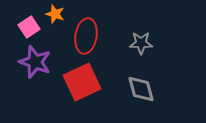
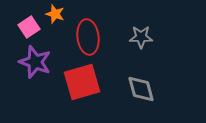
red ellipse: moved 2 px right, 1 px down; rotated 16 degrees counterclockwise
gray star: moved 6 px up
red square: rotated 9 degrees clockwise
